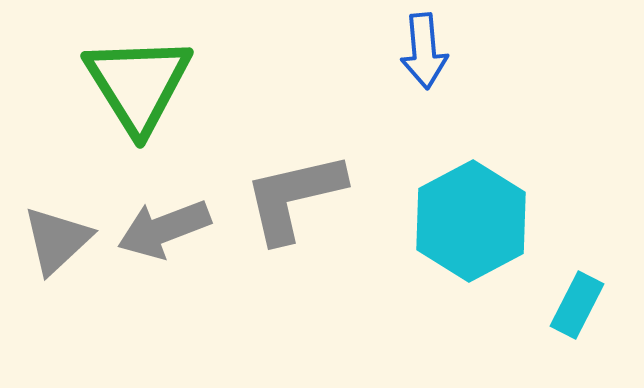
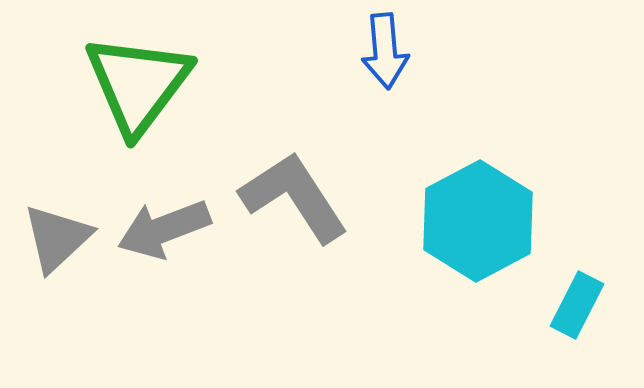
blue arrow: moved 39 px left
green triangle: rotated 9 degrees clockwise
gray L-shape: rotated 70 degrees clockwise
cyan hexagon: moved 7 px right
gray triangle: moved 2 px up
